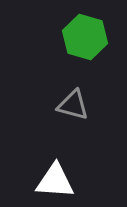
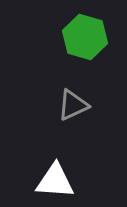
gray triangle: rotated 40 degrees counterclockwise
